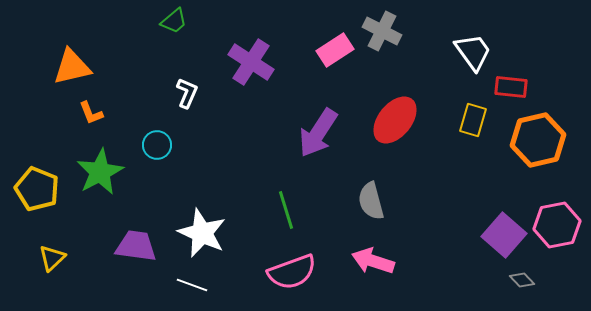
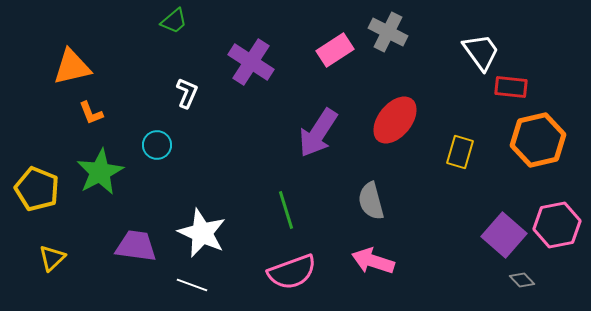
gray cross: moved 6 px right, 1 px down
white trapezoid: moved 8 px right
yellow rectangle: moved 13 px left, 32 px down
